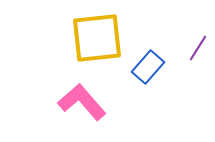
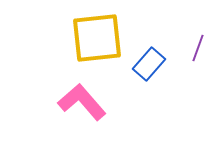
purple line: rotated 12 degrees counterclockwise
blue rectangle: moved 1 px right, 3 px up
